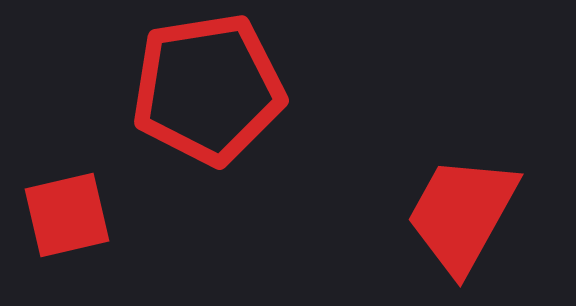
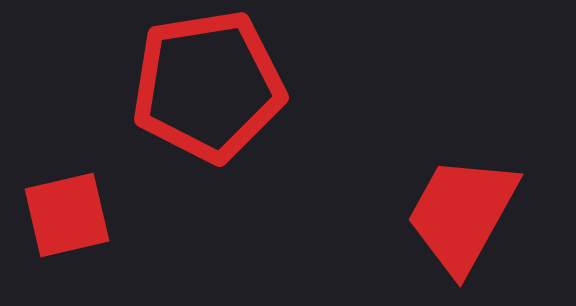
red pentagon: moved 3 px up
